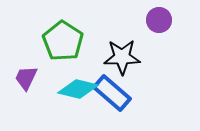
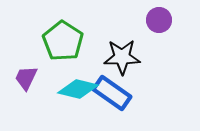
blue rectangle: rotated 6 degrees counterclockwise
